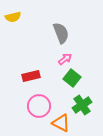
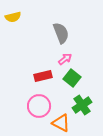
red rectangle: moved 12 px right
